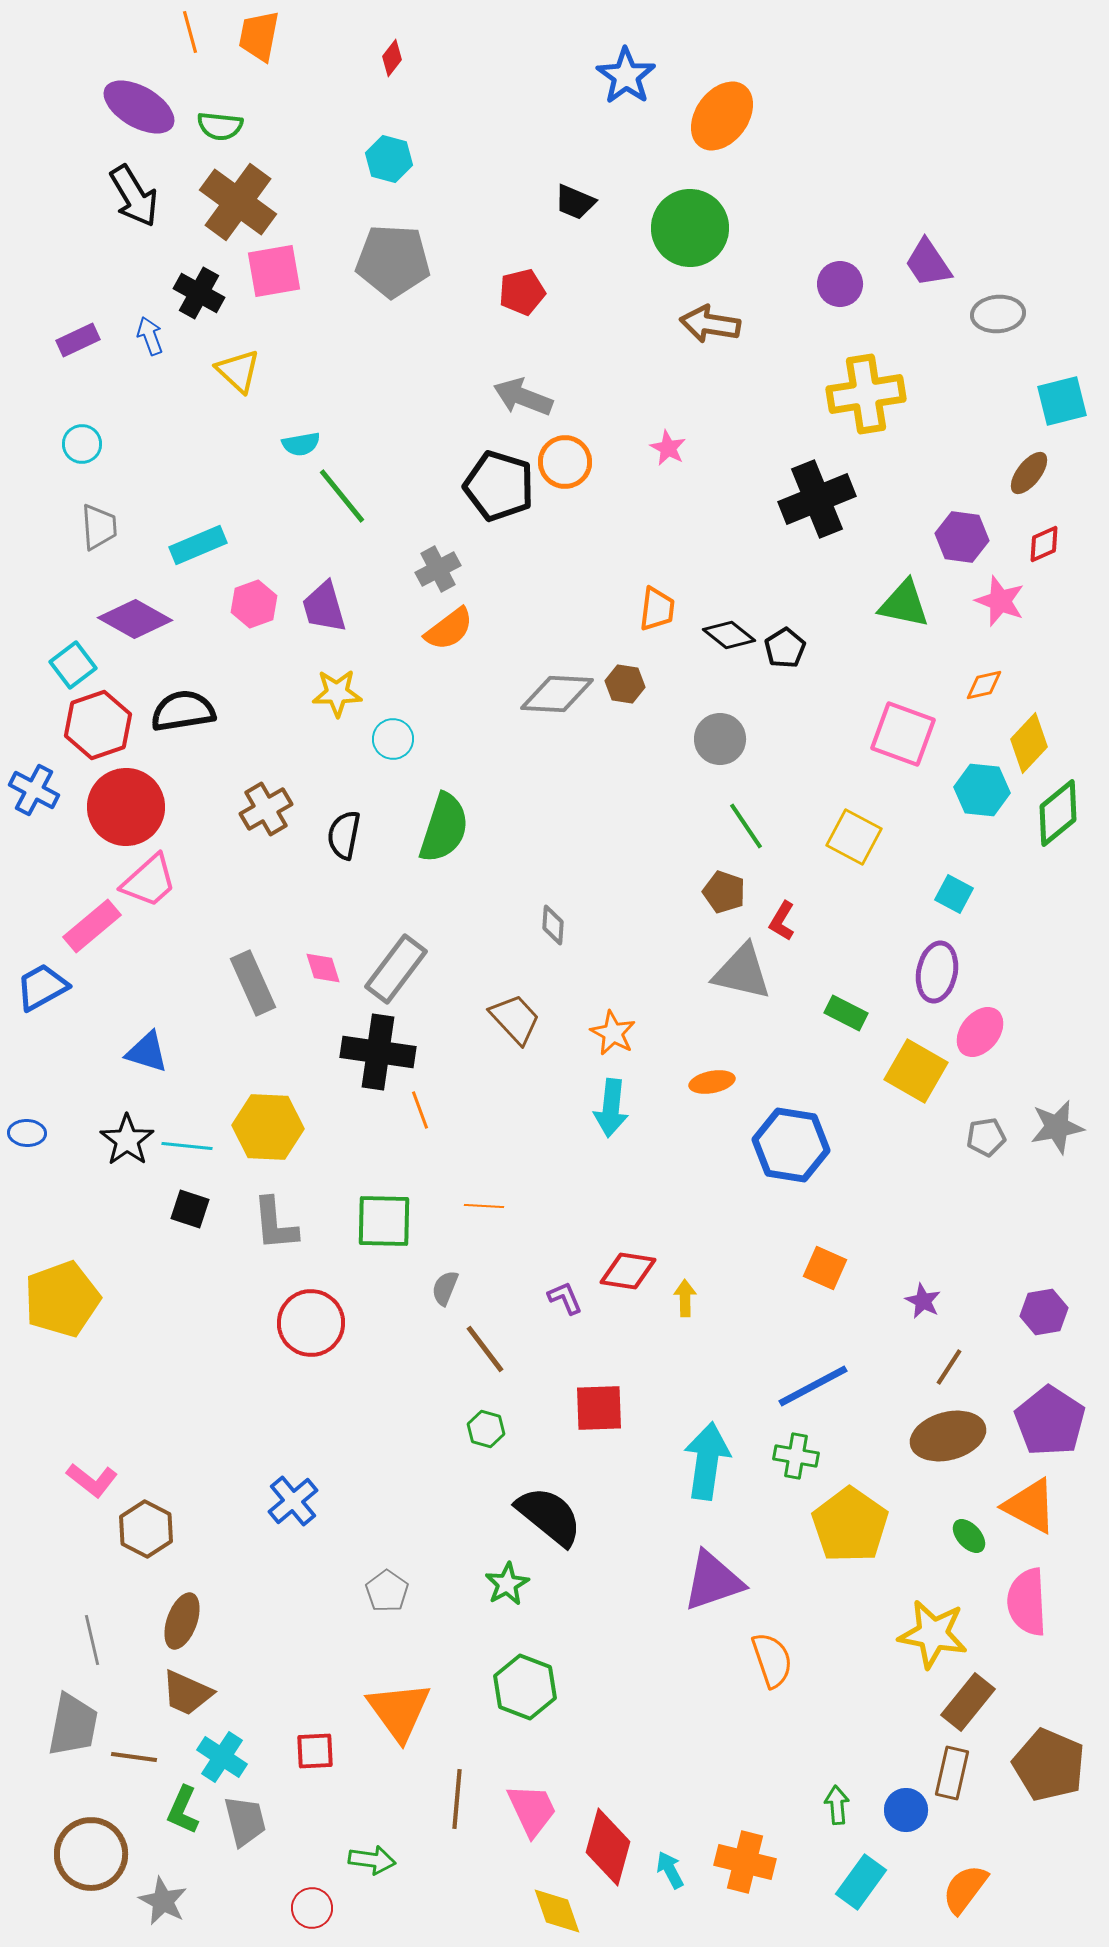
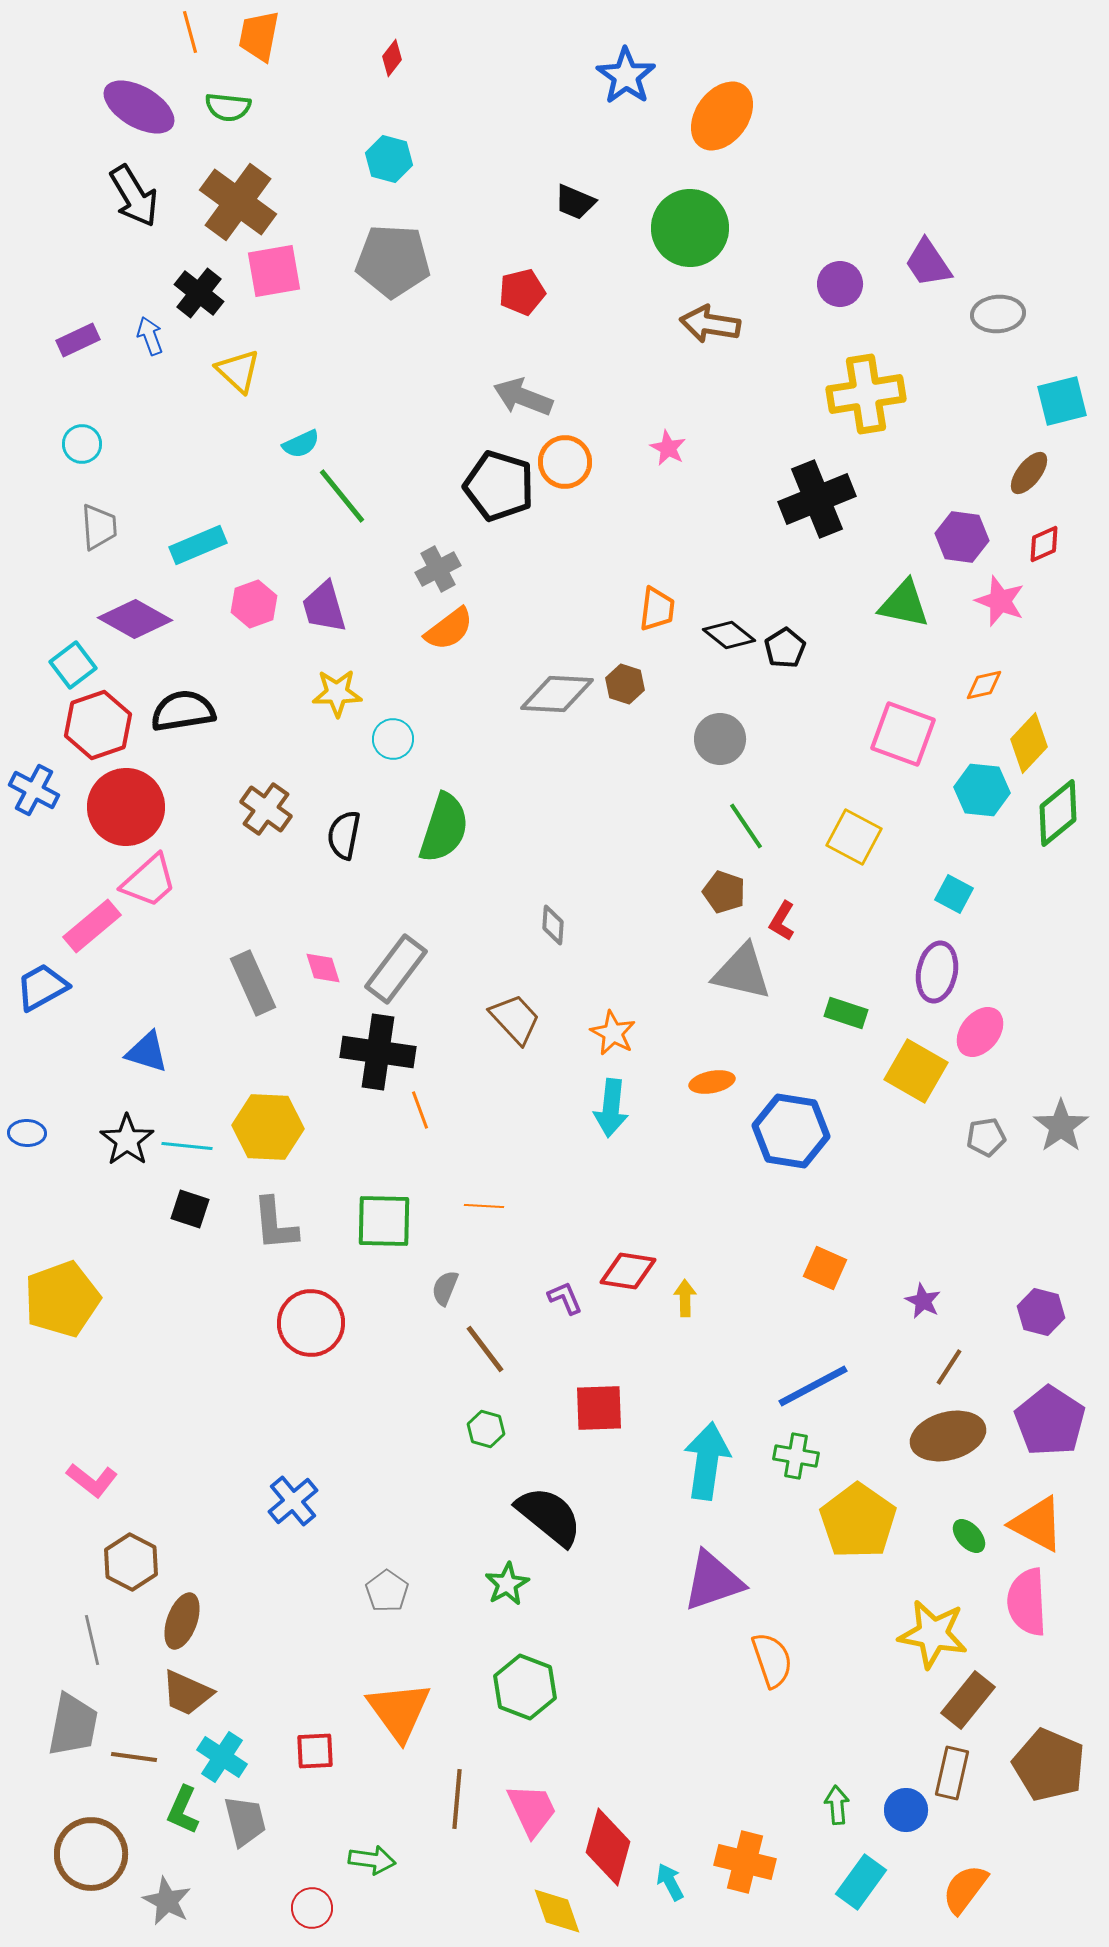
green semicircle at (220, 126): moved 8 px right, 19 px up
black cross at (199, 293): rotated 9 degrees clockwise
cyan semicircle at (301, 444): rotated 15 degrees counterclockwise
brown hexagon at (625, 684): rotated 9 degrees clockwise
brown cross at (266, 809): rotated 24 degrees counterclockwise
green rectangle at (846, 1013): rotated 9 degrees counterclockwise
gray star at (1057, 1127): moved 4 px right, 1 px up; rotated 24 degrees counterclockwise
blue hexagon at (791, 1145): moved 14 px up
purple hexagon at (1044, 1312): moved 3 px left; rotated 24 degrees clockwise
orange triangle at (1030, 1506): moved 7 px right, 18 px down
yellow pentagon at (850, 1525): moved 8 px right, 4 px up
brown hexagon at (146, 1529): moved 15 px left, 33 px down
brown rectangle at (968, 1702): moved 2 px up
cyan arrow at (670, 1870): moved 12 px down
gray star at (163, 1901): moved 4 px right
